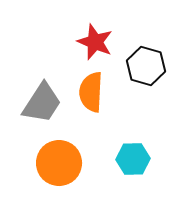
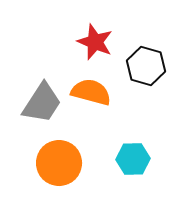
orange semicircle: rotated 102 degrees clockwise
